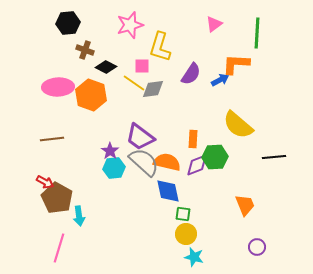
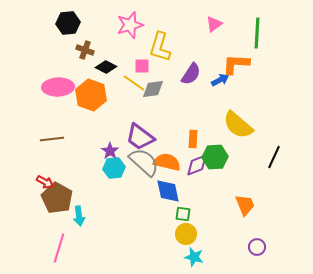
black line: rotated 60 degrees counterclockwise
